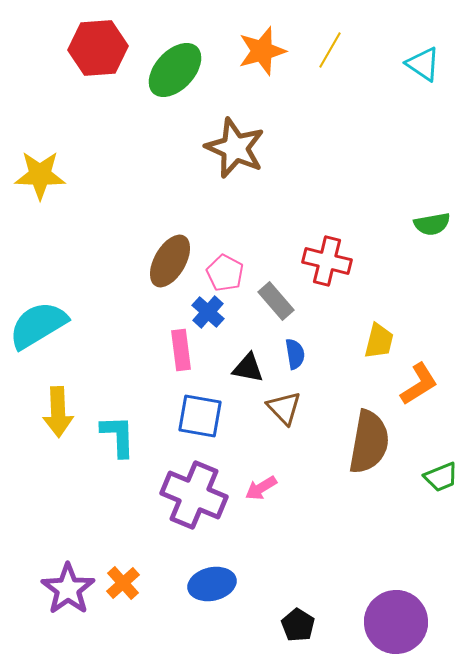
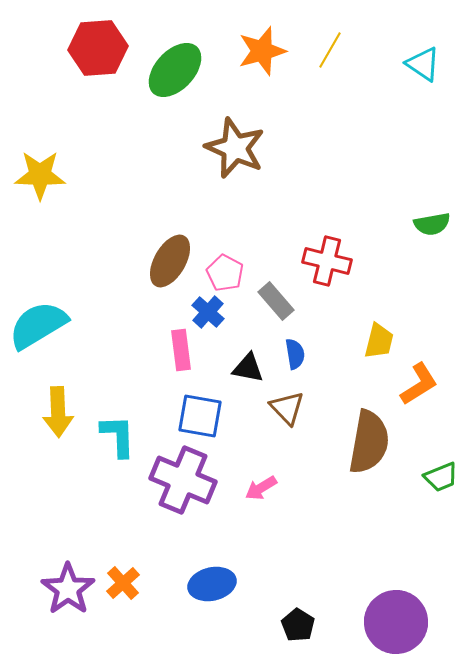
brown triangle: moved 3 px right
purple cross: moved 11 px left, 15 px up
